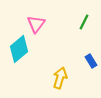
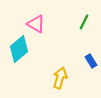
pink triangle: rotated 36 degrees counterclockwise
